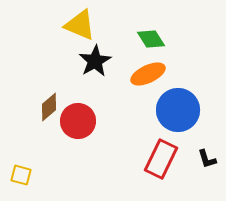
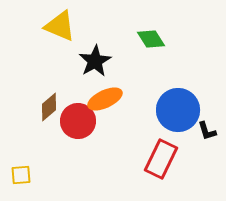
yellow triangle: moved 20 px left, 1 px down
orange ellipse: moved 43 px left, 25 px down
black L-shape: moved 28 px up
yellow square: rotated 20 degrees counterclockwise
